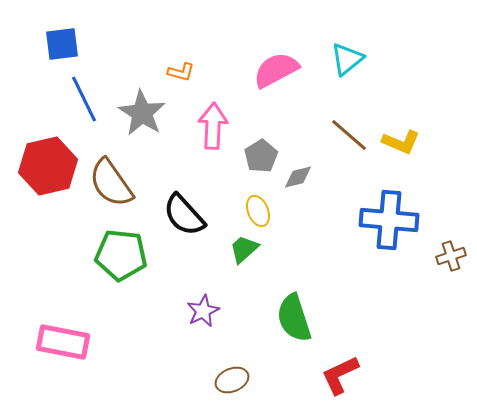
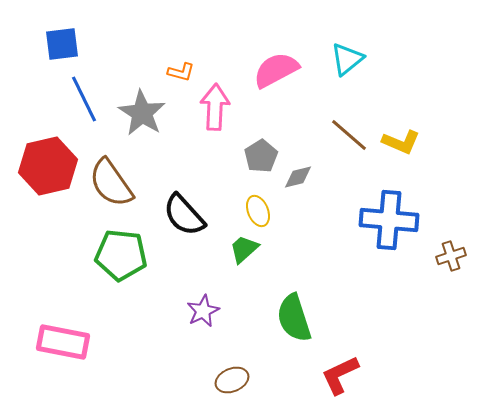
pink arrow: moved 2 px right, 19 px up
